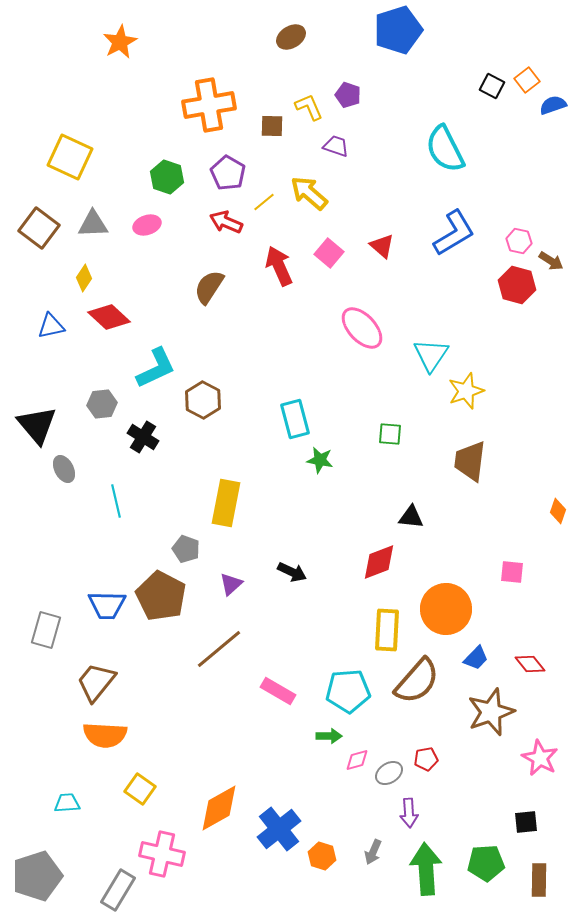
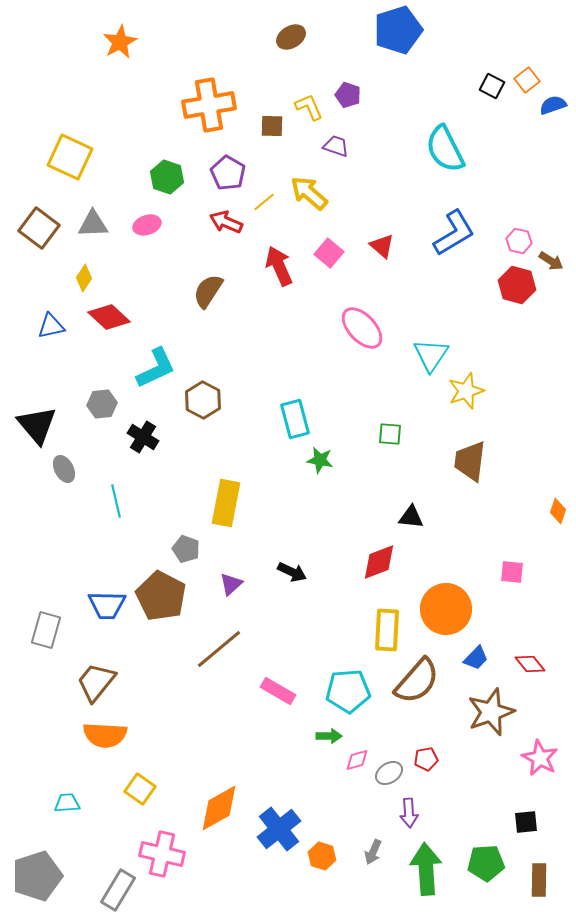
brown semicircle at (209, 287): moved 1 px left, 4 px down
